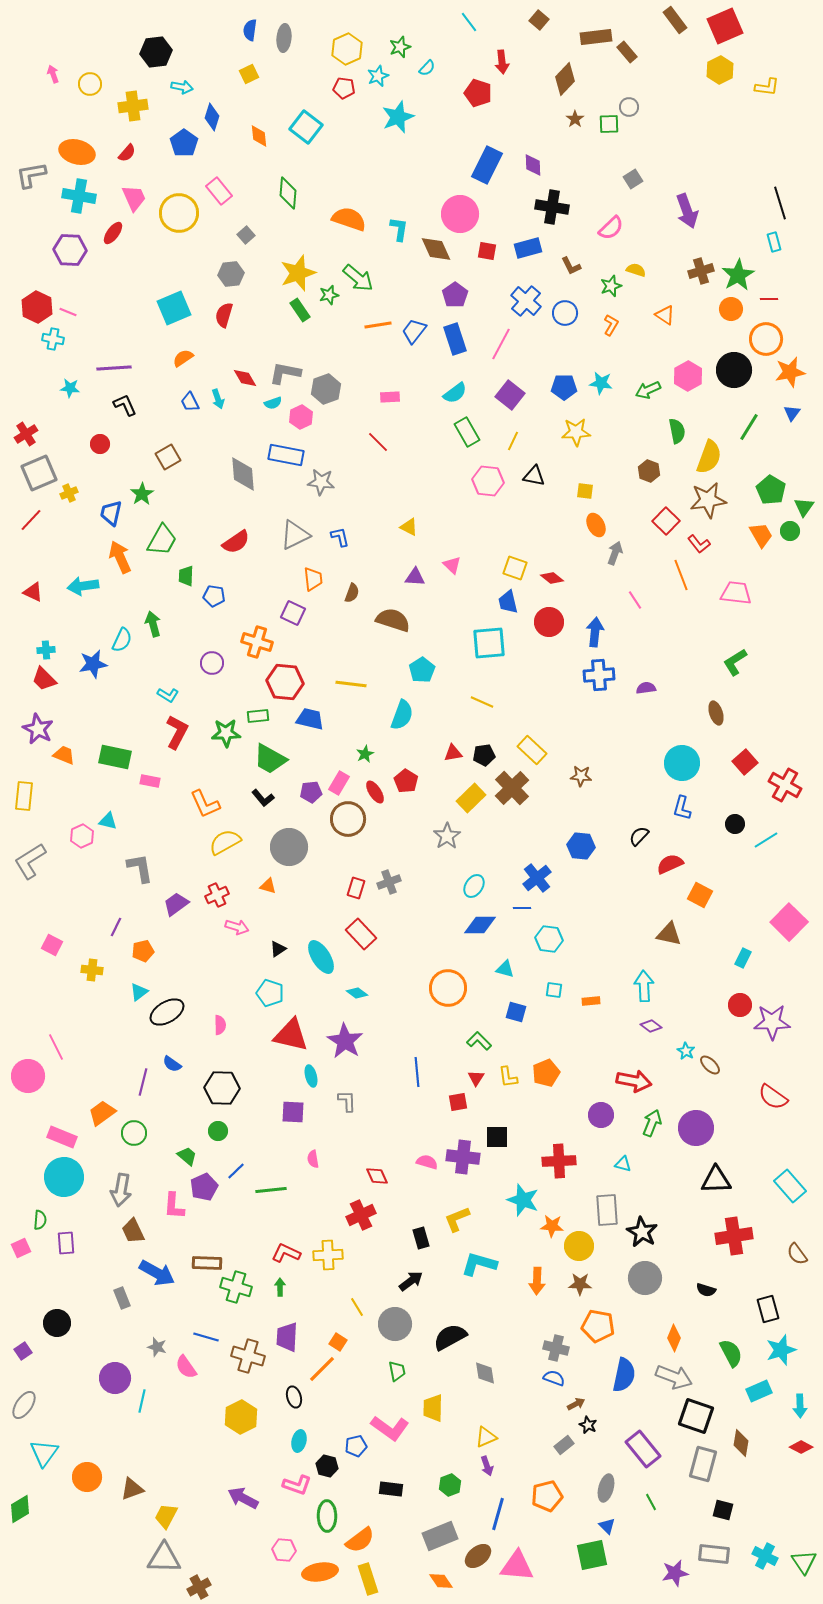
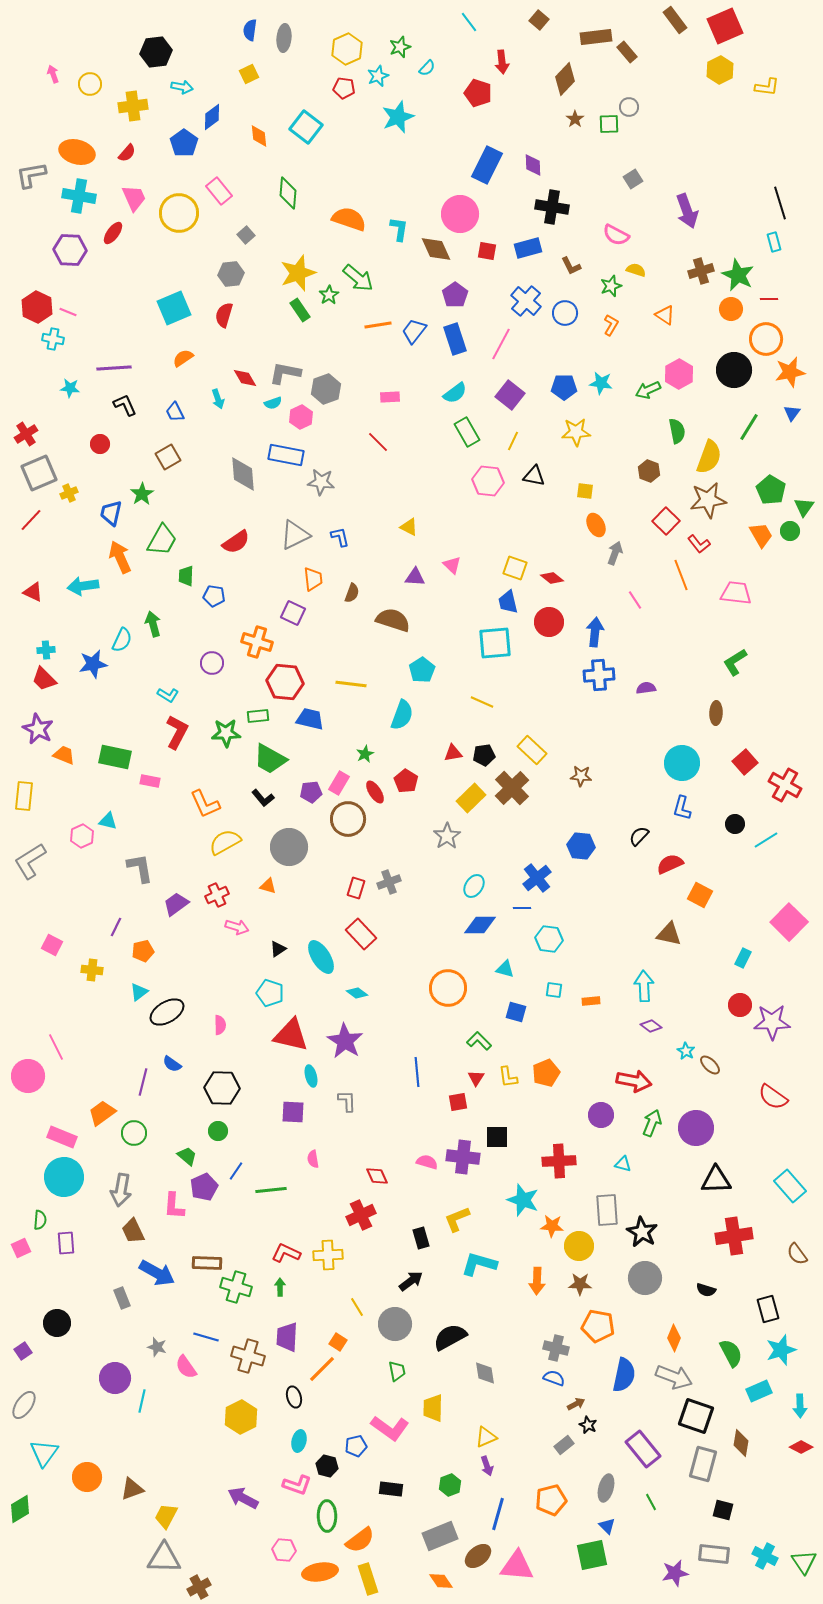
blue diamond at (212, 117): rotated 36 degrees clockwise
pink semicircle at (611, 228): moved 5 px right, 7 px down; rotated 72 degrees clockwise
green star at (738, 275): rotated 16 degrees counterclockwise
green star at (329, 295): rotated 18 degrees counterclockwise
pink hexagon at (688, 376): moved 9 px left, 2 px up
blue trapezoid at (190, 402): moved 15 px left, 10 px down
cyan square at (489, 643): moved 6 px right
brown ellipse at (716, 713): rotated 20 degrees clockwise
blue line at (236, 1171): rotated 12 degrees counterclockwise
orange pentagon at (547, 1496): moved 4 px right, 4 px down
